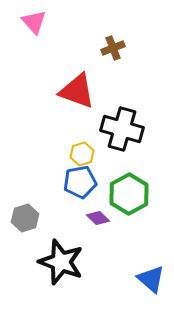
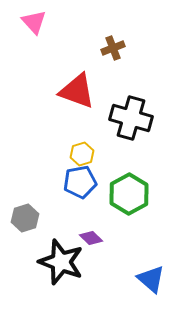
black cross: moved 9 px right, 11 px up
purple diamond: moved 7 px left, 20 px down
